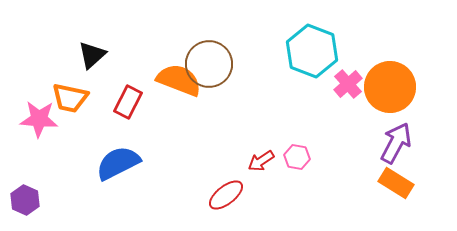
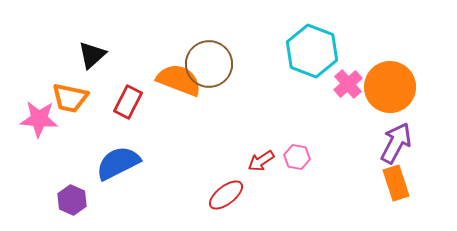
orange rectangle: rotated 40 degrees clockwise
purple hexagon: moved 47 px right
